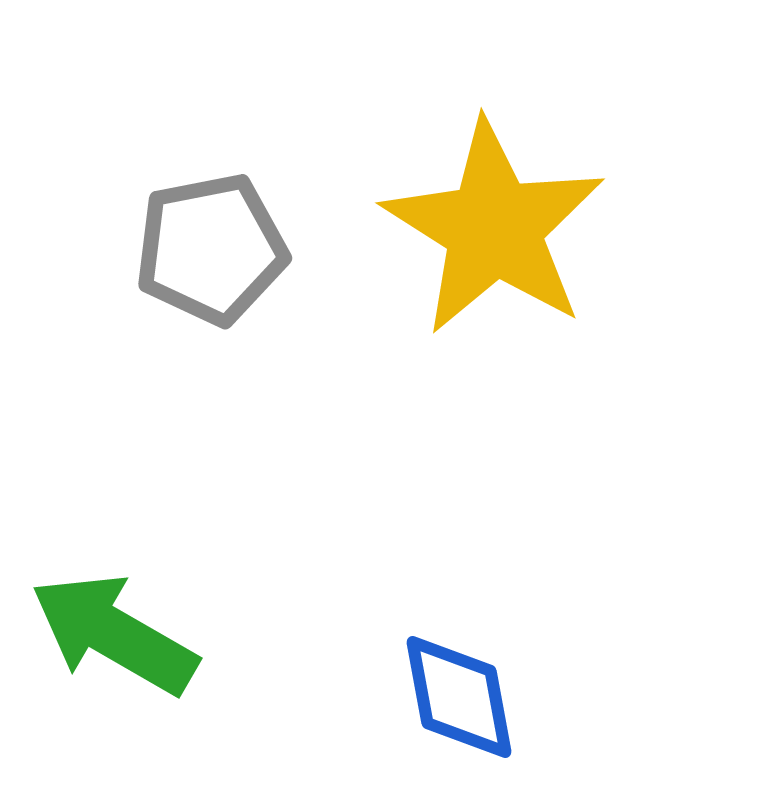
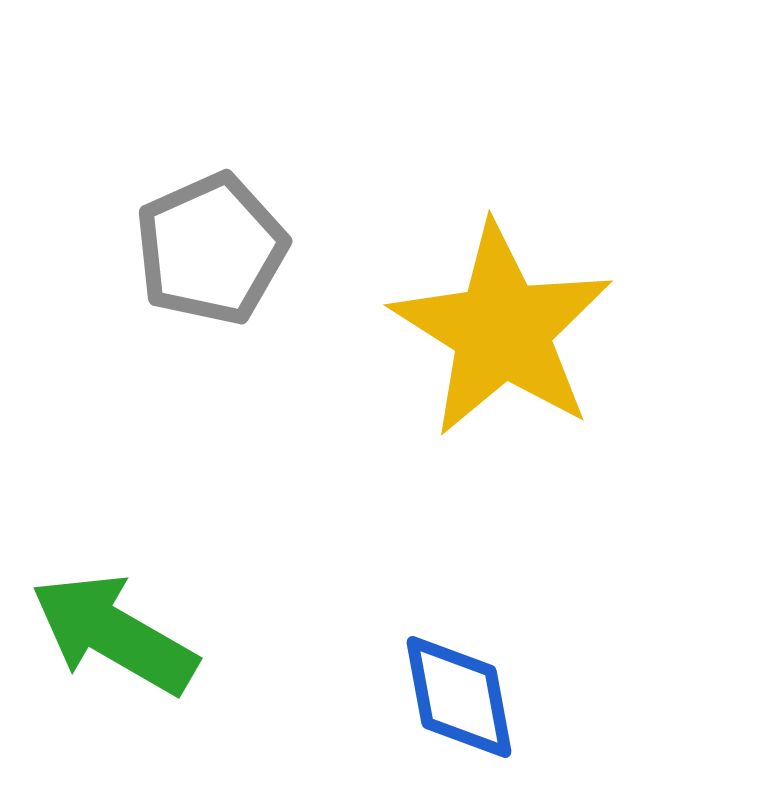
yellow star: moved 8 px right, 102 px down
gray pentagon: rotated 13 degrees counterclockwise
